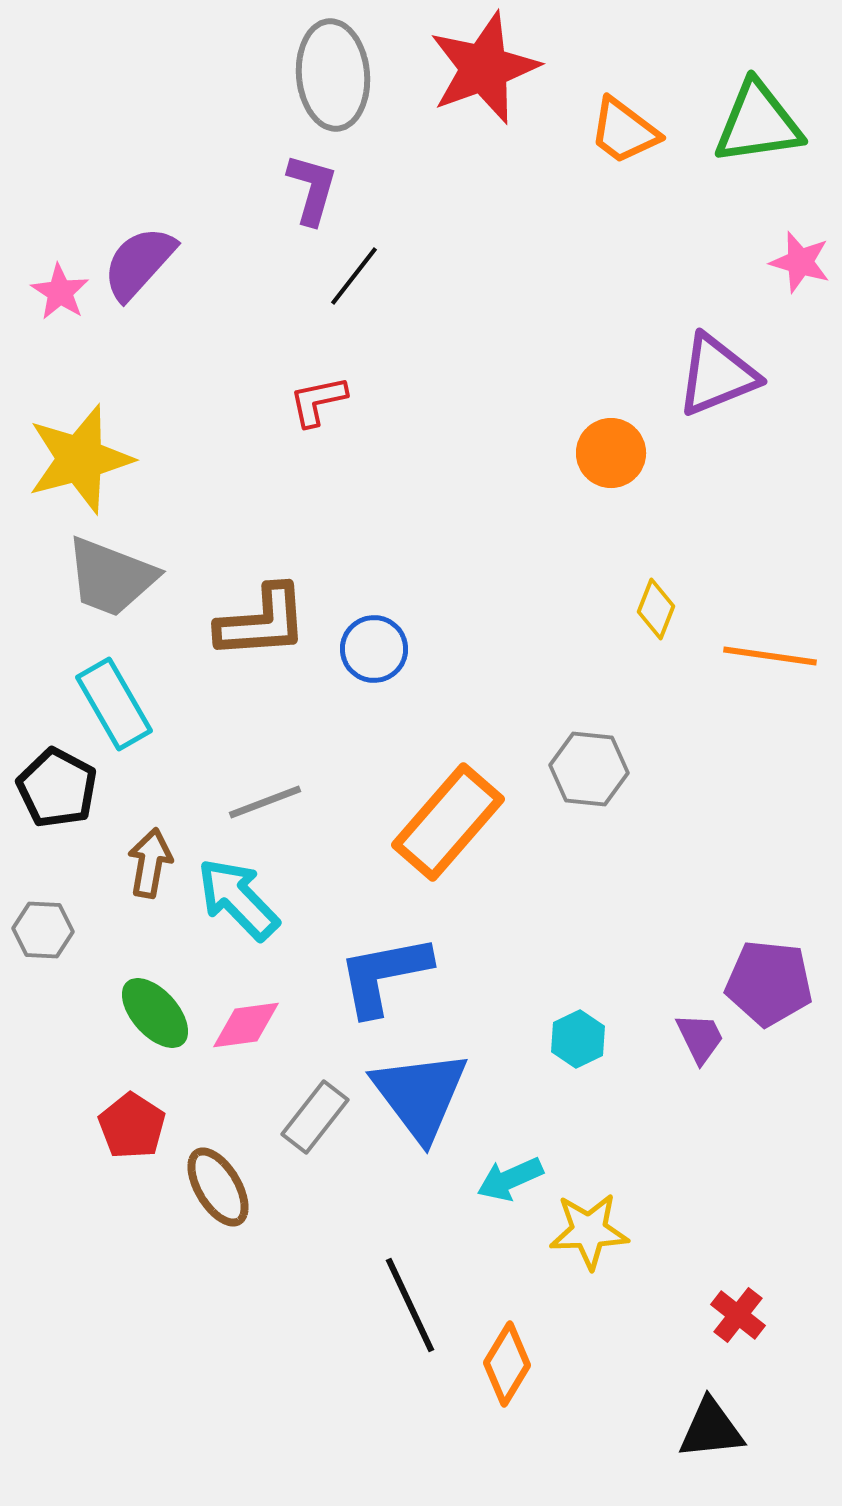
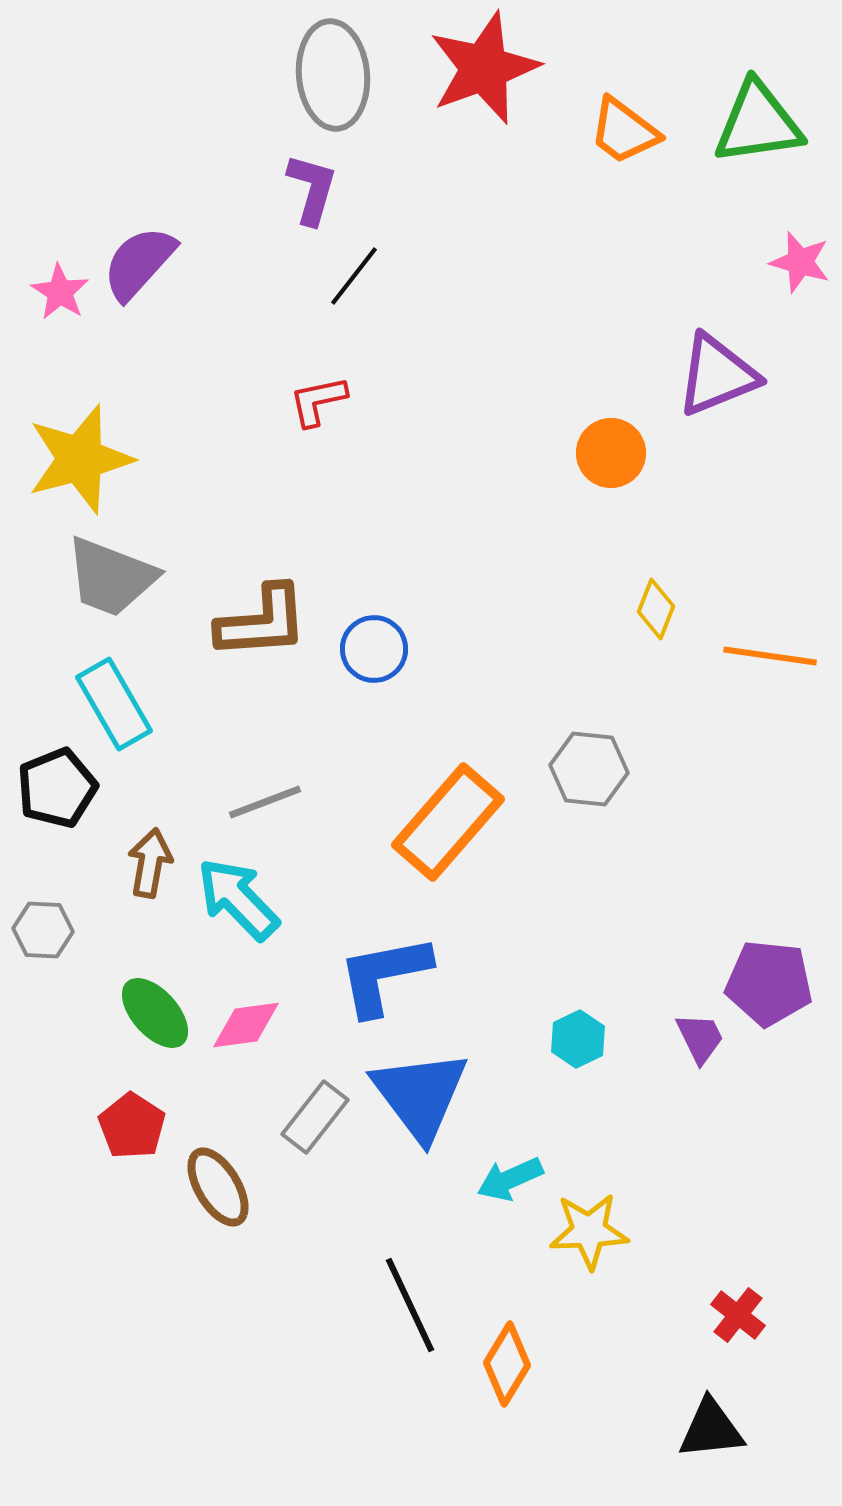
black pentagon at (57, 788): rotated 22 degrees clockwise
